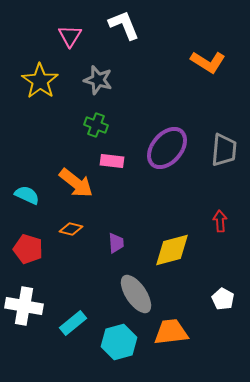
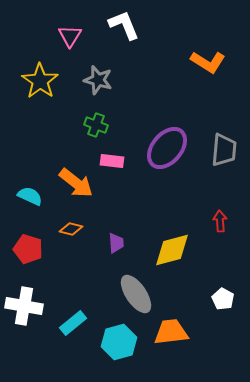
cyan semicircle: moved 3 px right, 1 px down
